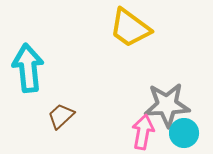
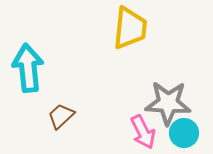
yellow trapezoid: rotated 120 degrees counterclockwise
gray star: moved 1 px right, 2 px up; rotated 6 degrees clockwise
pink arrow: rotated 144 degrees clockwise
